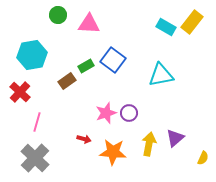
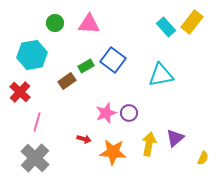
green circle: moved 3 px left, 8 px down
cyan rectangle: rotated 18 degrees clockwise
